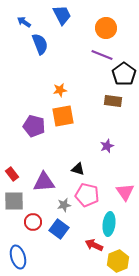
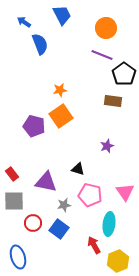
orange square: moved 2 px left; rotated 25 degrees counterclockwise
purple triangle: moved 2 px right; rotated 15 degrees clockwise
pink pentagon: moved 3 px right
red circle: moved 1 px down
red arrow: rotated 36 degrees clockwise
